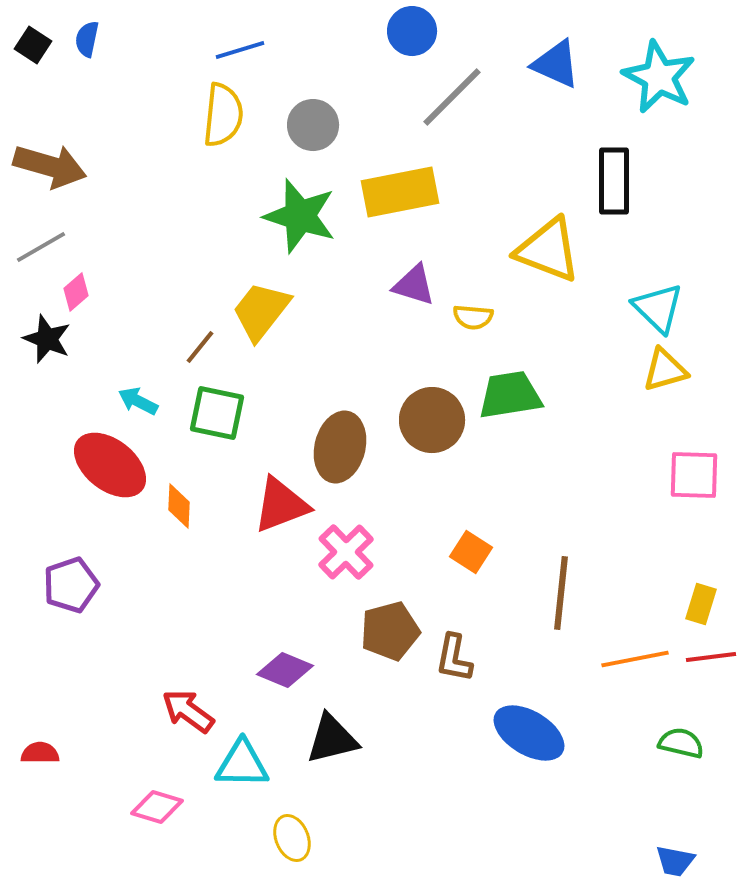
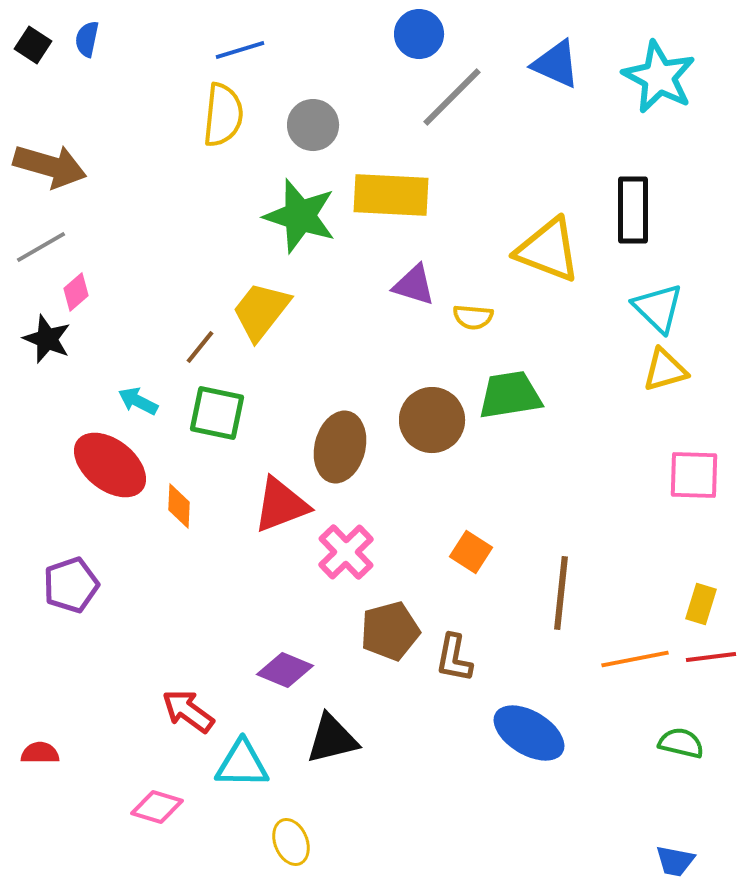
blue circle at (412, 31): moved 7 px right, 3 px down
black rectangle at (614, 181): moved 19 px right, 29 px down
yellow rectangle at (400, 192): moved 9 px left, 3 px down; rotated 14 degrees clockwise
yellow ellipse at (292, 838): moved 1 px left, 4 px down
